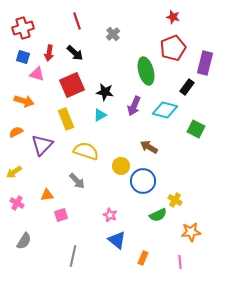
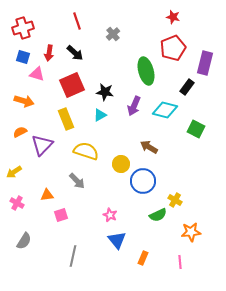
orange semicircle: moved 4 px right
yellow circle: moved 2 px up
blue triangle: rotated 12 degrees clockwise
